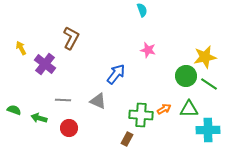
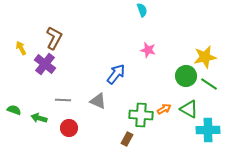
brown L-shape: moved 17 px left
green triangle: rotated 30 degrees clockwise
